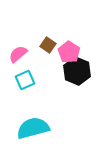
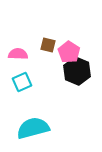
brown square: rotated 21 degrees counterclockwise
pink semicircle: rotated 42 degrees clockwise
cyan square: moved 3 px left, 2 px down
